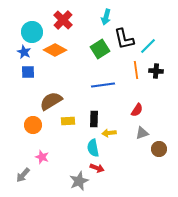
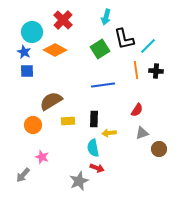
blue square: moved 1 px left, 1 px up
